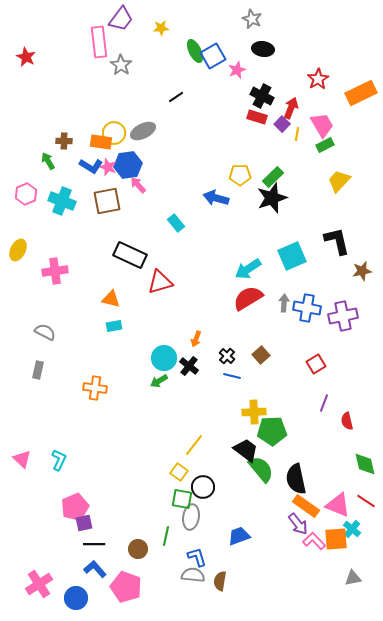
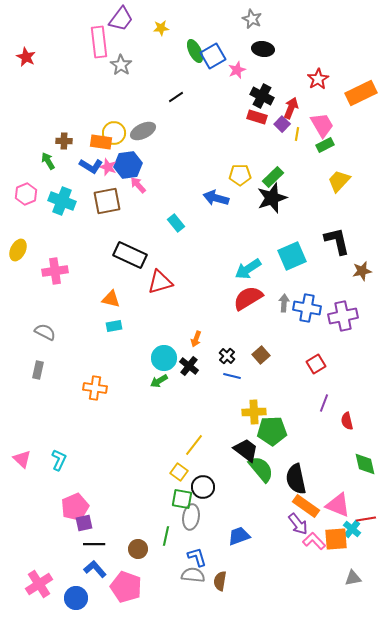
red line at (366, 501): moved 18 px down; rotated 42 degrees counterclockwise
